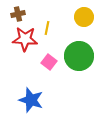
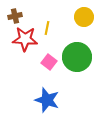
brown cross: moved 3 px left, 2 px down
green circle: moved 2 px left, 1 px down
blue star: moved 16 px right
